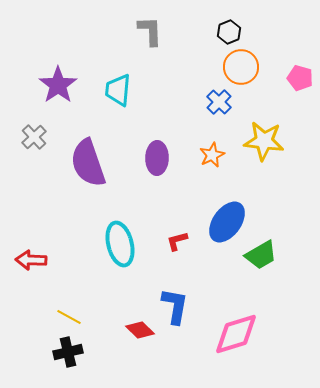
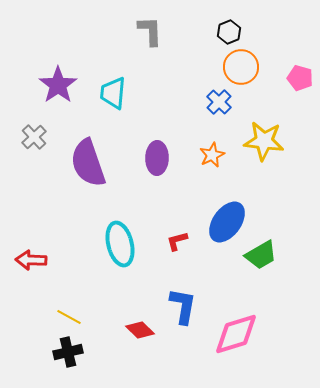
cyan trapezoid: moved 5 px left, 3 px down
blue L-shape: moved 8 px right
